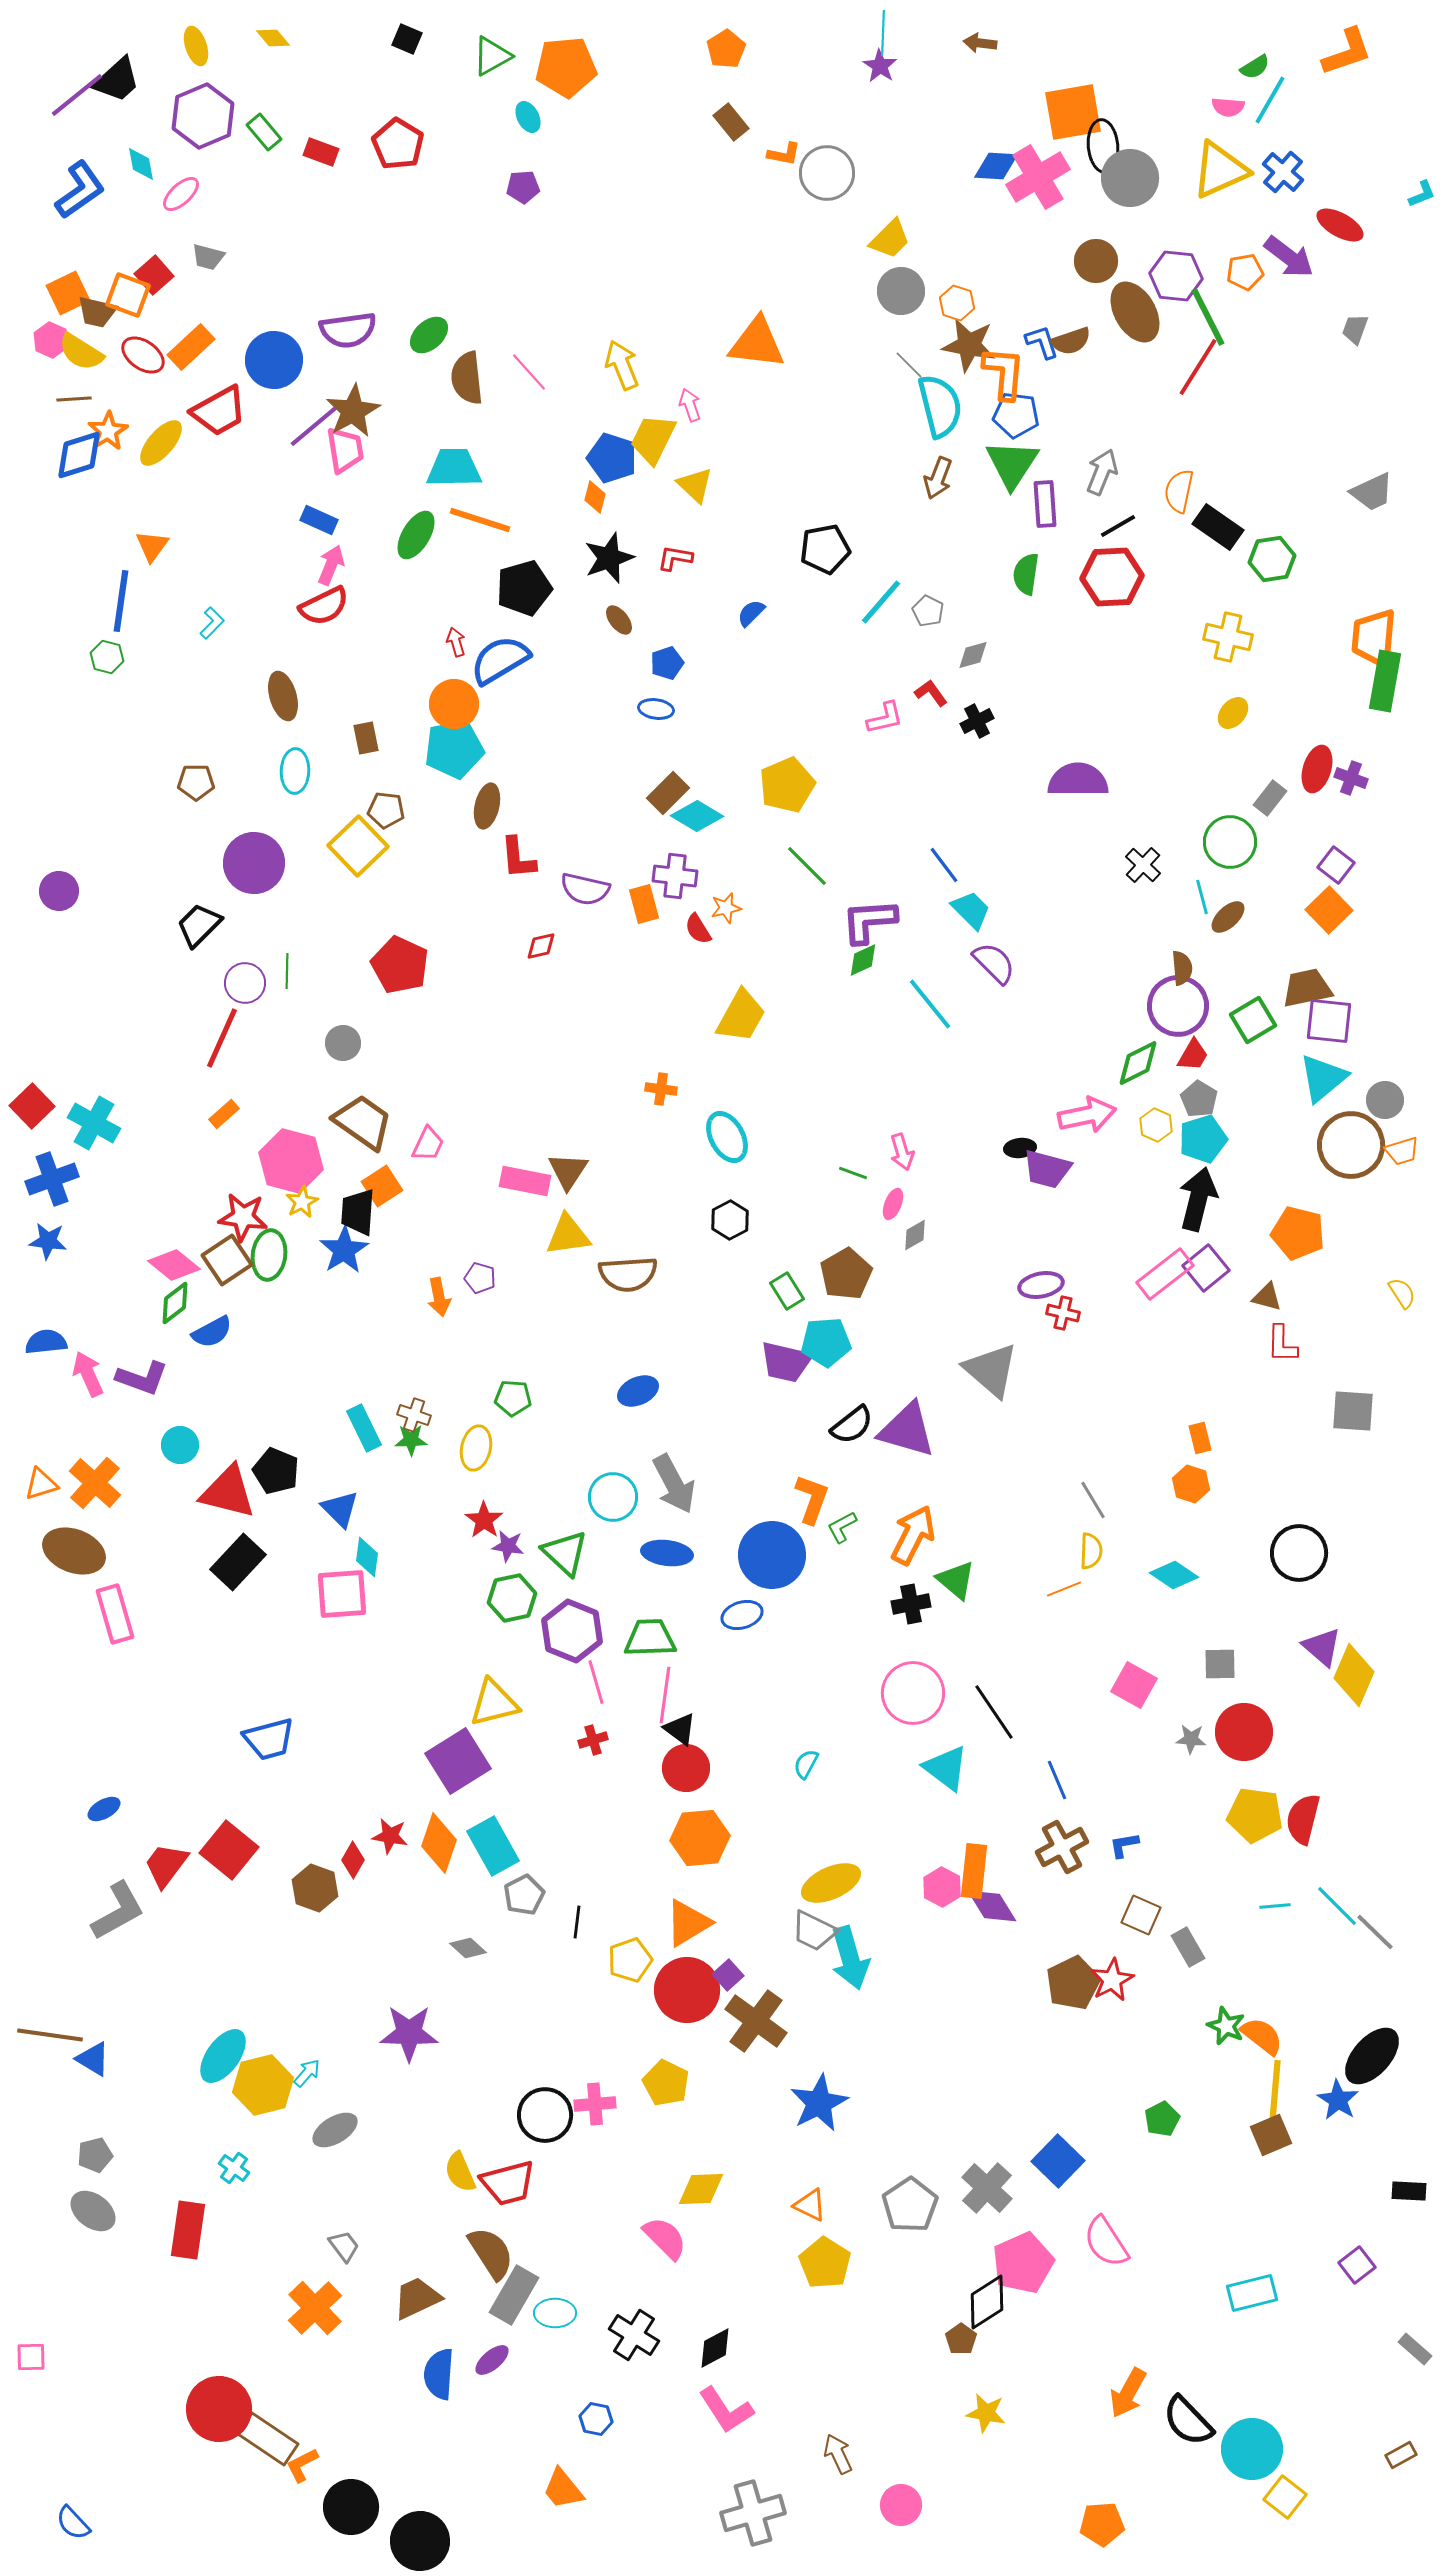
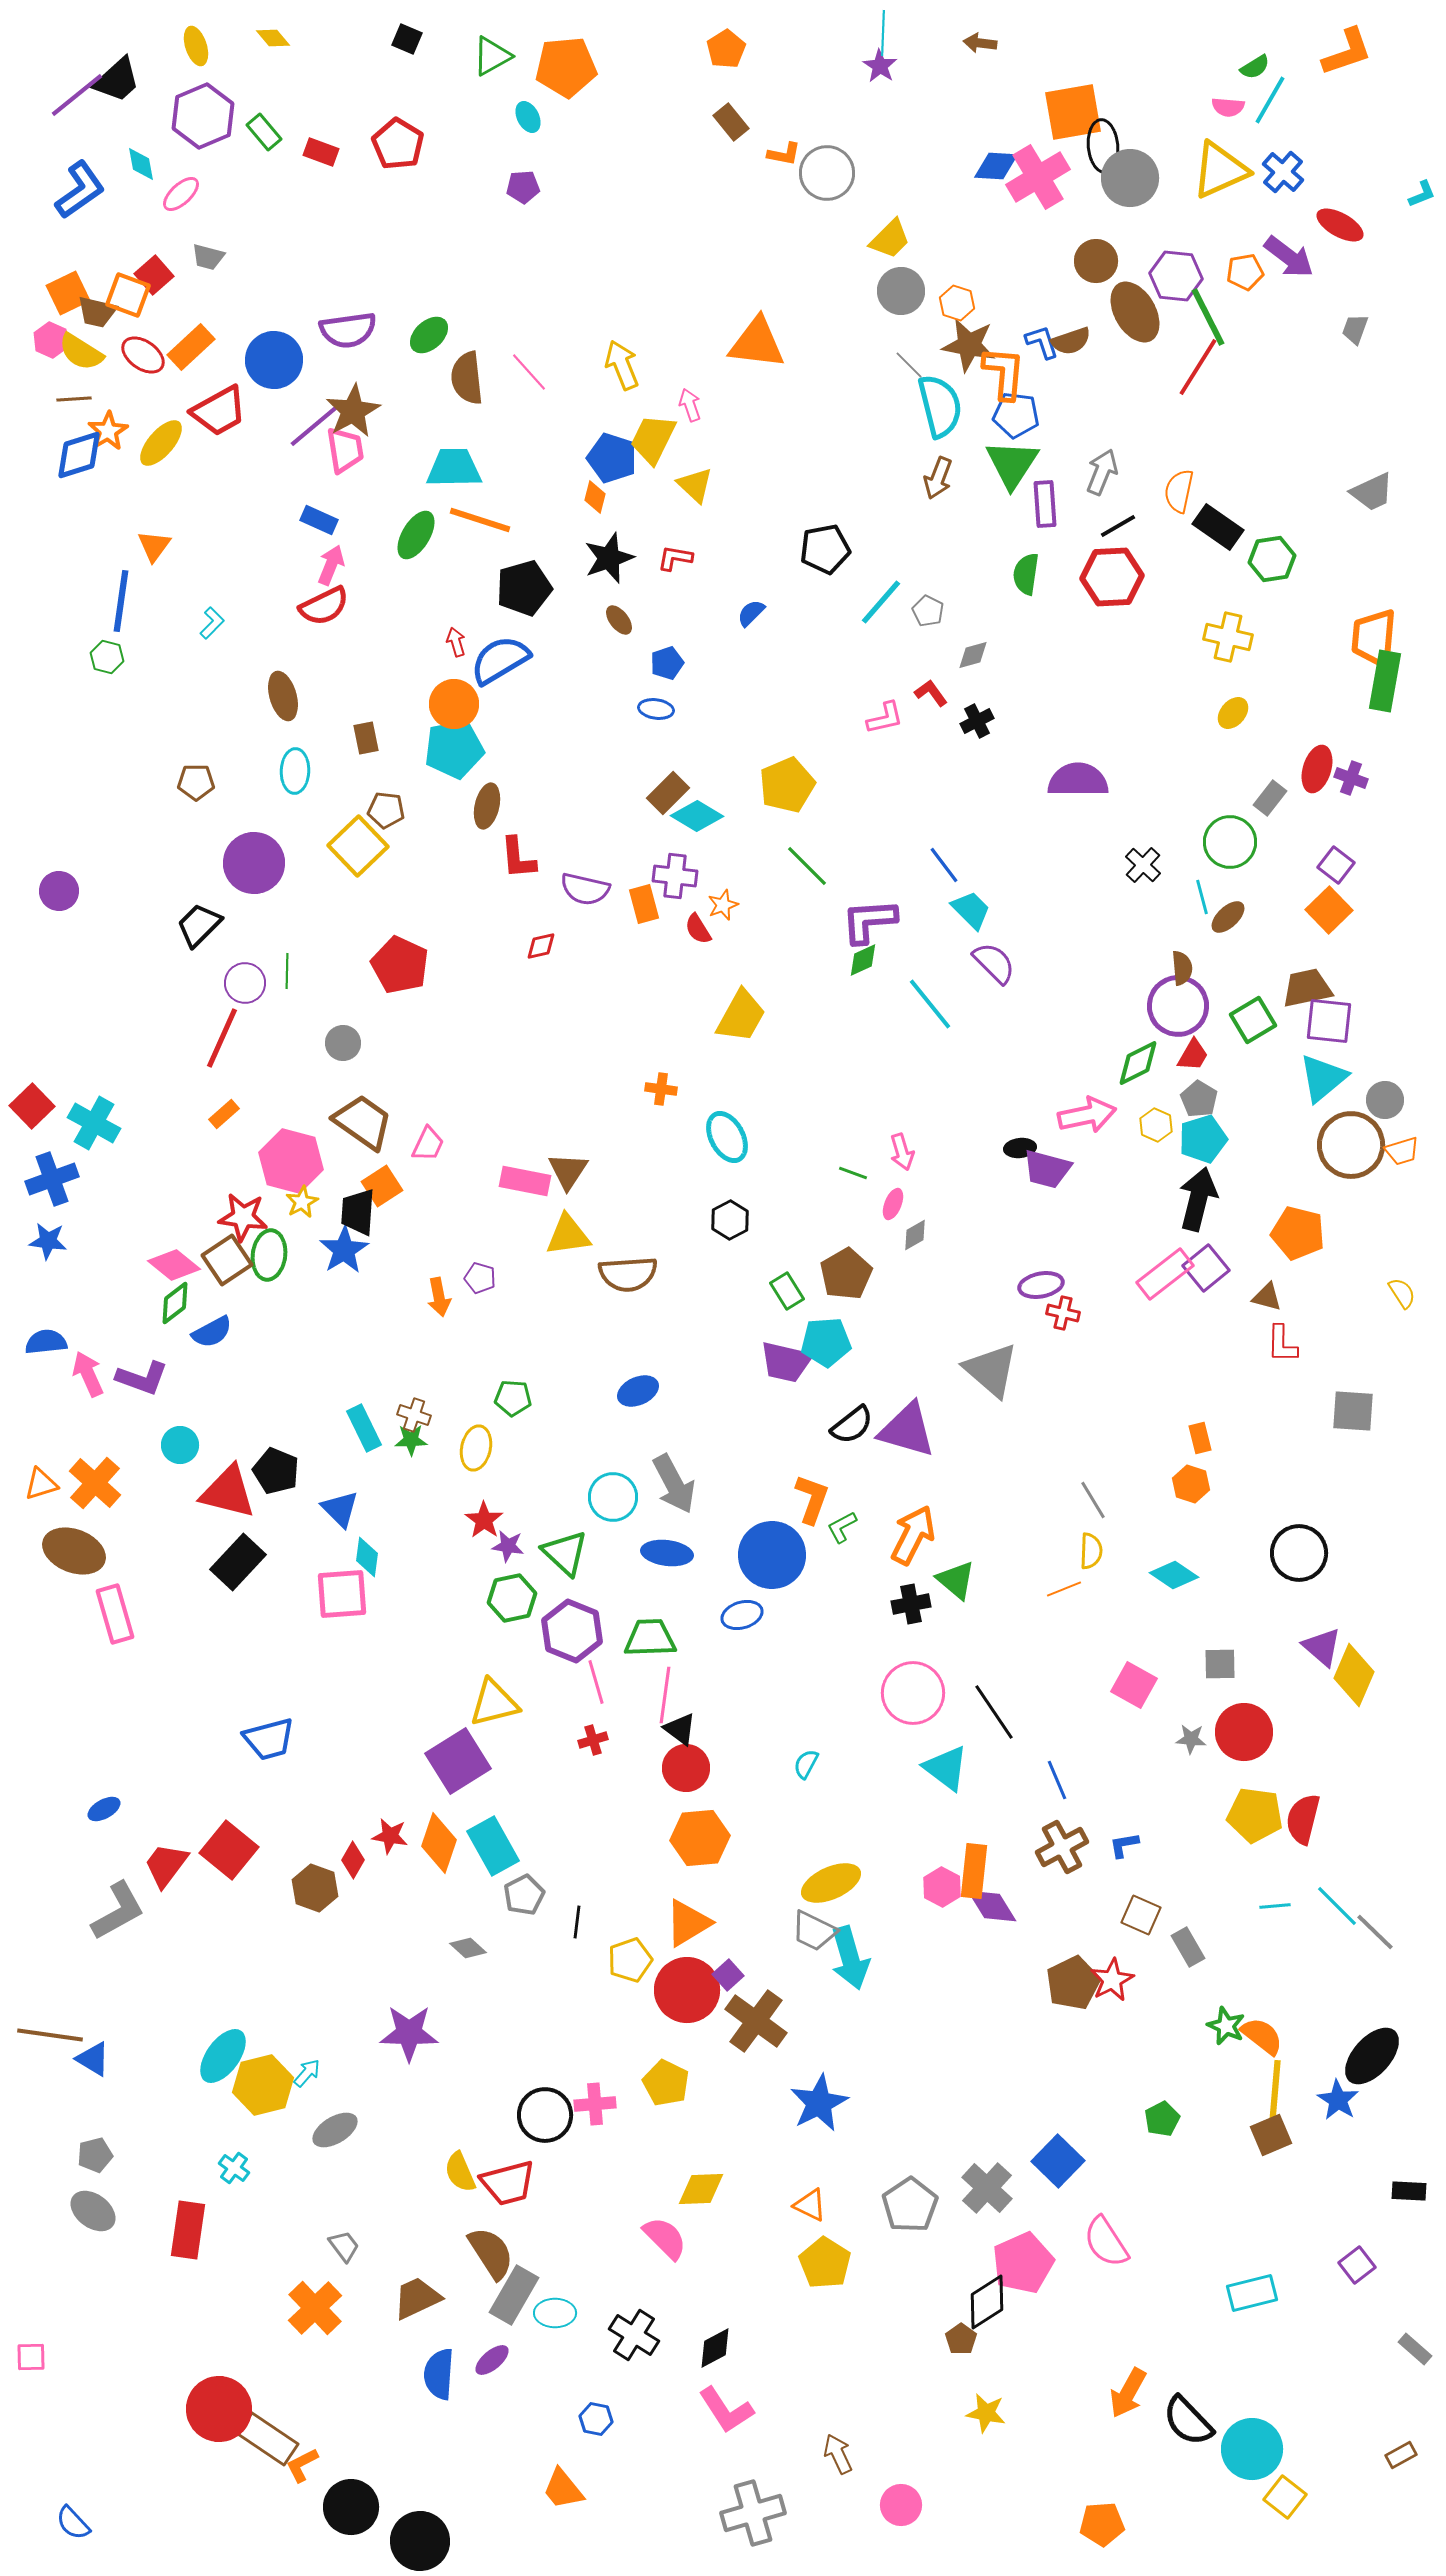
orange triangle at (152, 546): moved 2 px right
orange star at (726, 908): moved 3 px left, 3 px up; rotated 8 degrees counterclockwise
